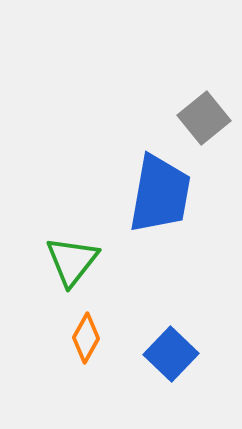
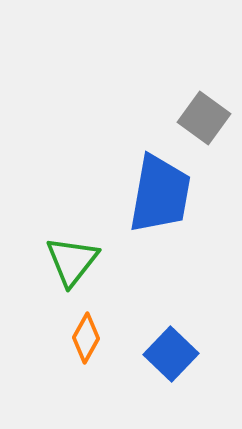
gray square: rotated 15 degrees counterclockwise
